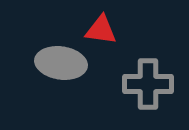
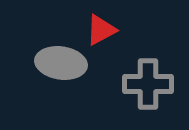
red triangle: rotated 36 degrees counterclockwise
